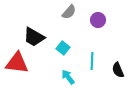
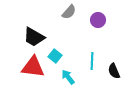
cyan square: moved 8 px left, 8 px down
red triangle: moved 16 px right, 4 px down
black semicircle: moved 4 px left, 1 px down
